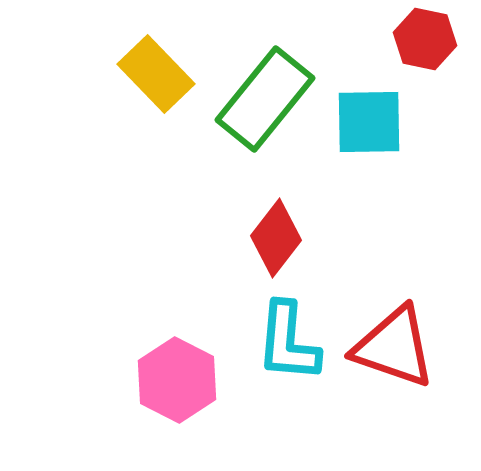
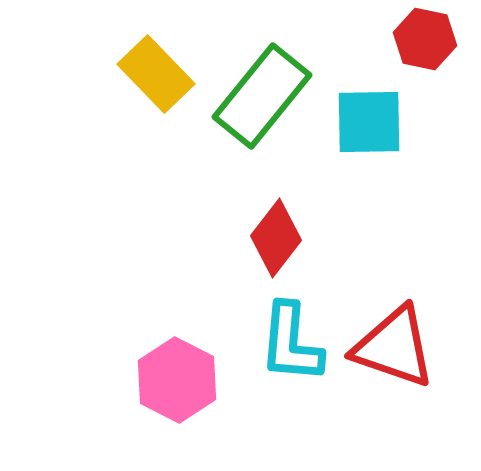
green rectangle: moved 3 px left, 3 px up
cyan L-shape: moved 3 px right, 1 px down
